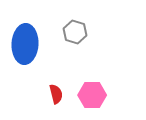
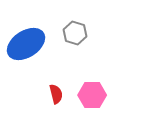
gray hexagon: moved 1 px down
blue ellipse: moved 1 px right; rotated 54 degrees clockwise
